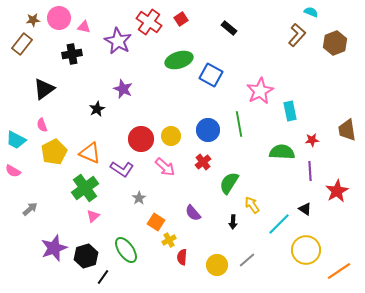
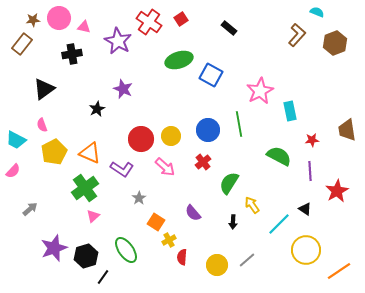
cyan semicircle at (311, 12): moved 6 px right
green semicircle at (282, 152): moved 3 px left, 4 px down; rotated 25 degrees clockwise
pink semicircle at (13, 171): rotated 77 degrees counterclockwise
